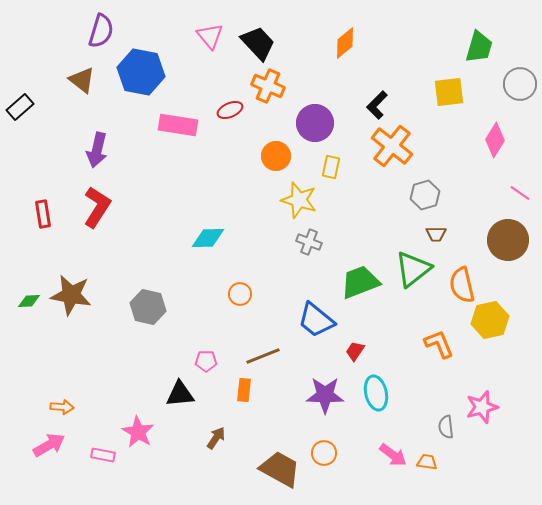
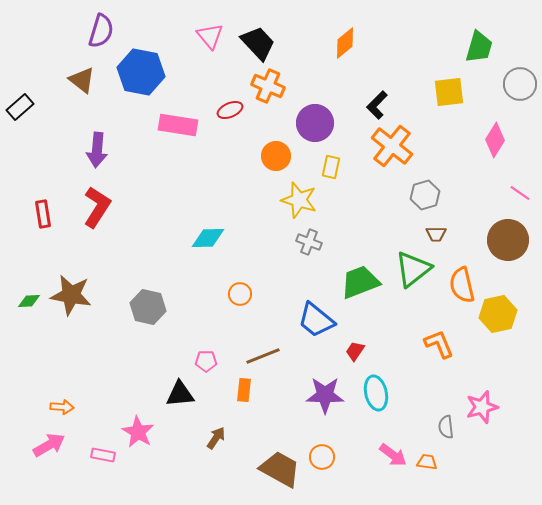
purple arrow at (97, 150): rotated 8 degrees counterclockwise
yellow hexagon at (490, 320): moved 8 px right, 6 px up
orange circle at (324, 453): moved 2 px left, 4 px down
